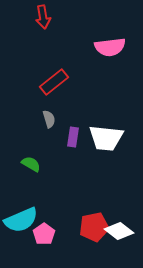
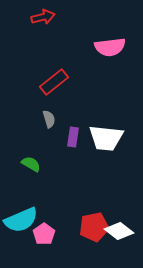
red arrow: rotated 95 degrees counterclockwise
